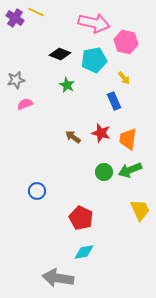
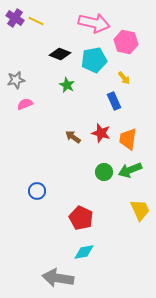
yellow line: moved 9 px down
